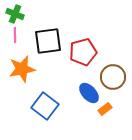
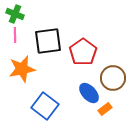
red pentagon: rotated 20 degrees counterclockwise
brown circle: moved 1 px down
